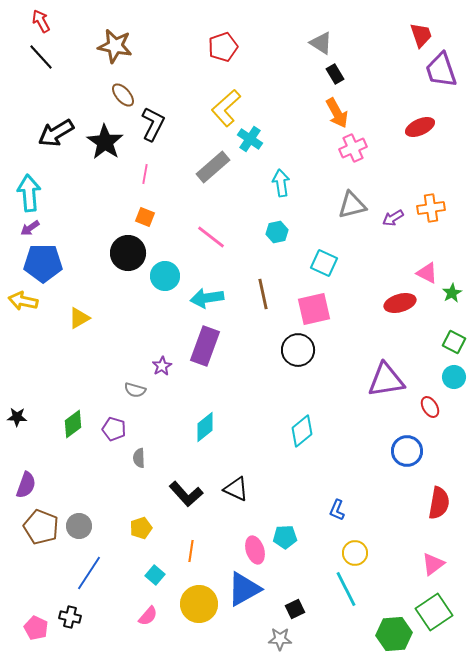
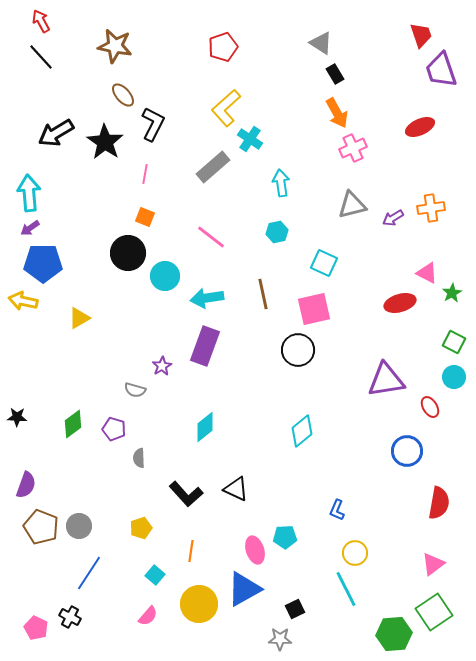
black cross at (70, 617): rotated 15 degrees clockwise
